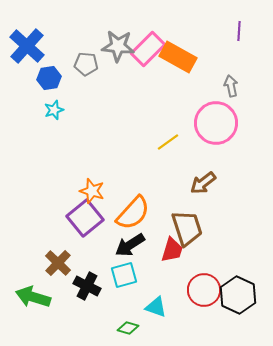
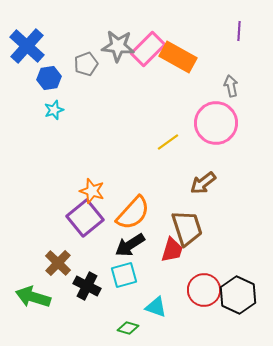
gray pentagon: rotated 25 degrees counterclockwise
